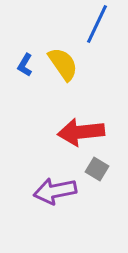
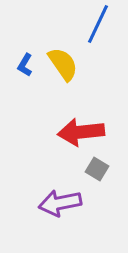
blue line: moved 1 px right
purple arrow: moved 5 px right, 12 px down
